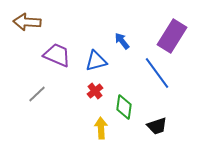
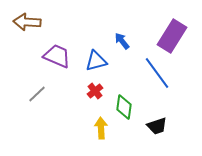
purple trapezoid: moved 1 px down
